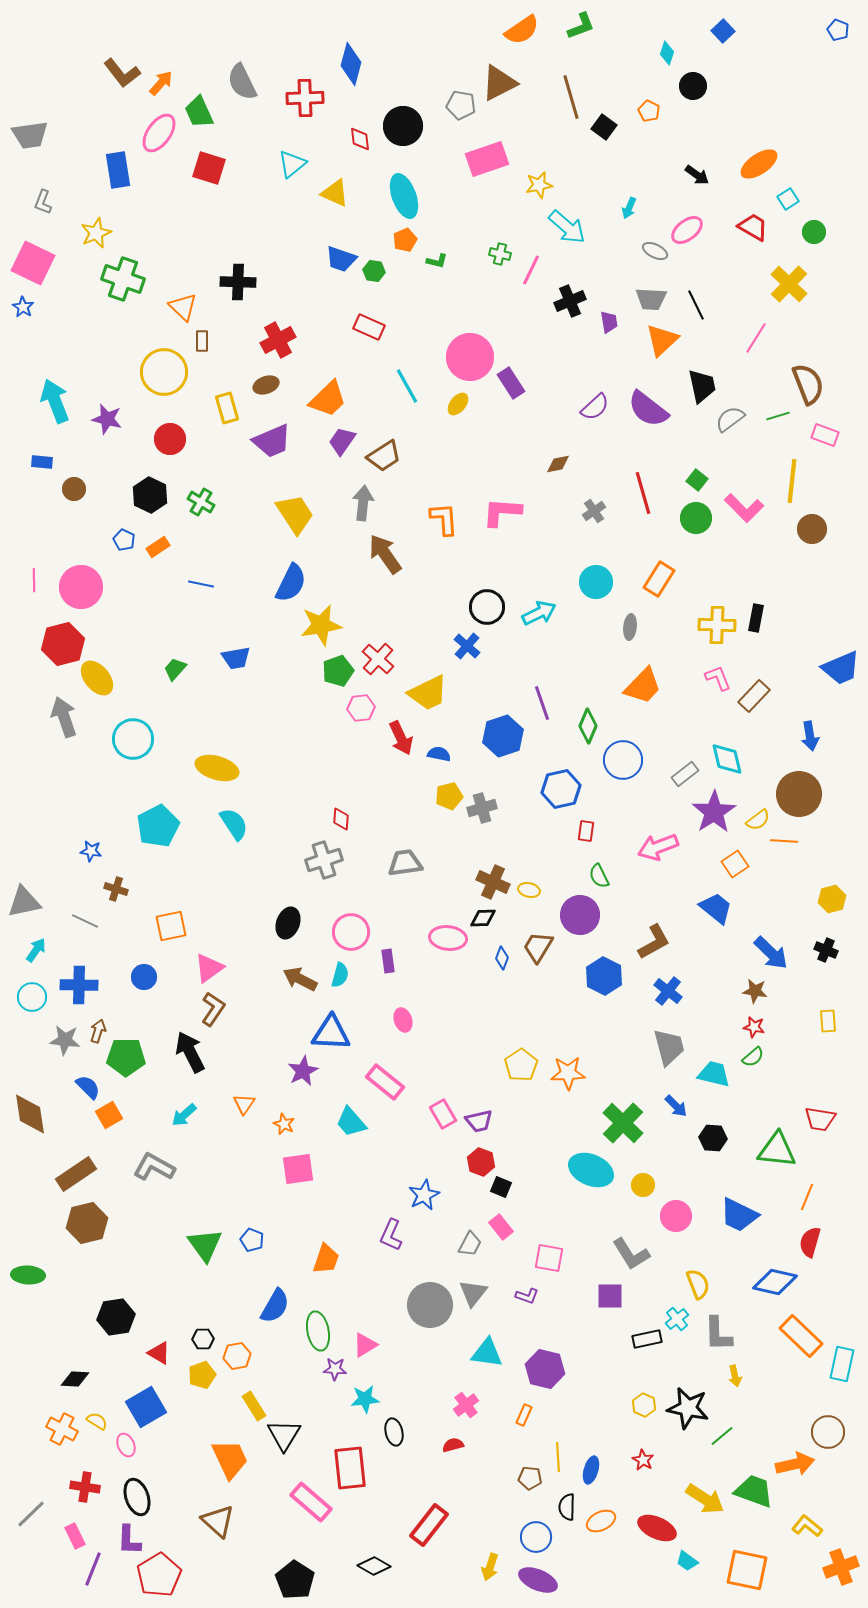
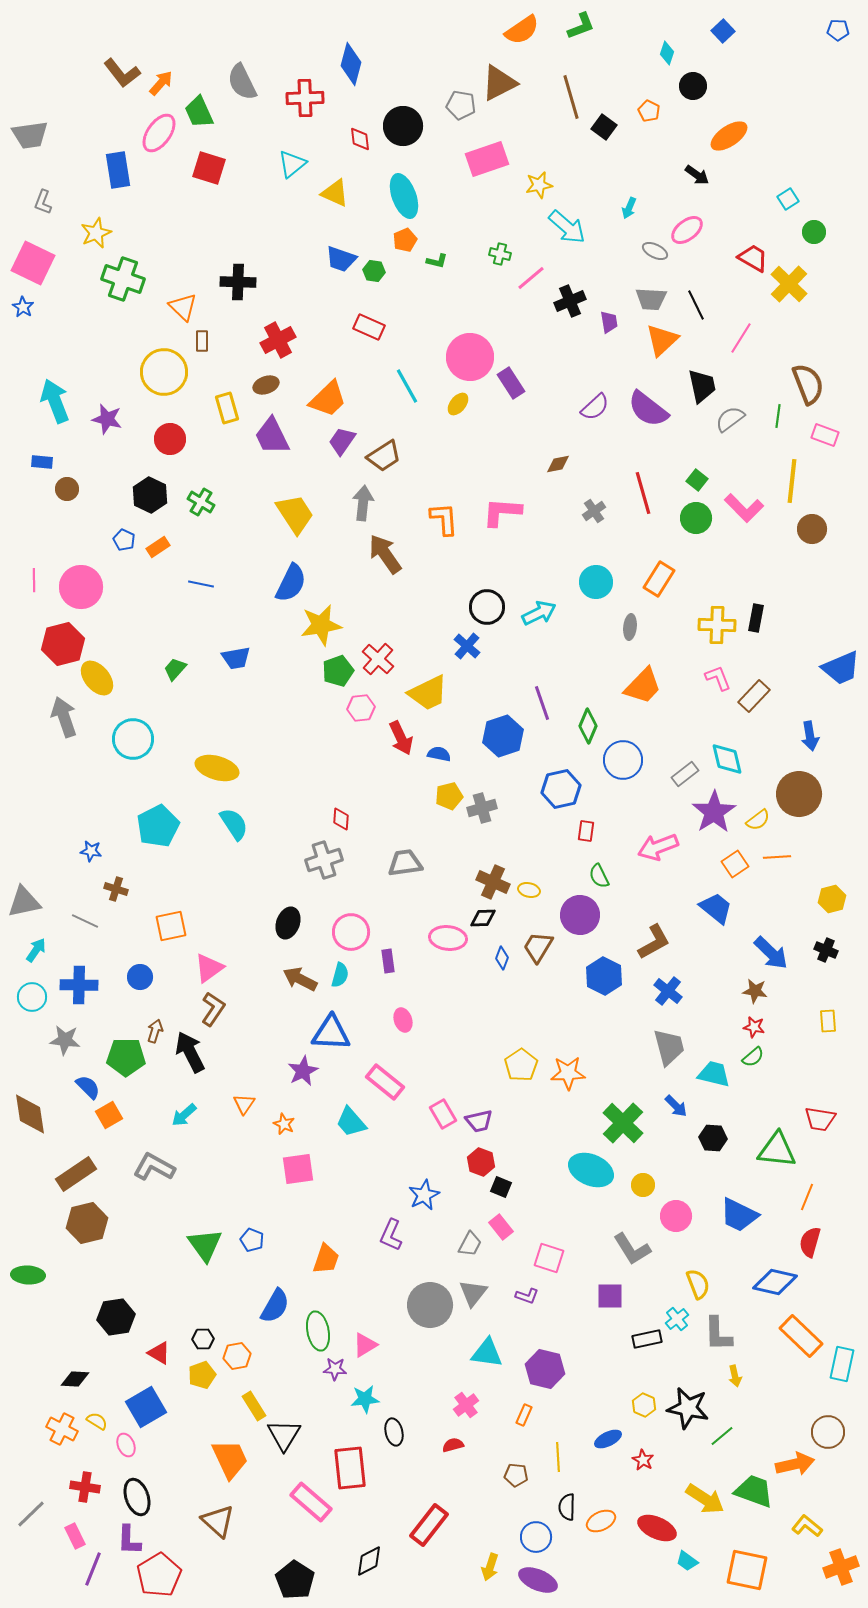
blue pentagon at (838, 30): rotated 20 degrees counterclockwise
orange ellipse at (759, 164): moved 30 px left, 28 px up
red trapezoid at (753, 227): moved 31 px down
pink line at (531, 270): moved 8 px down; rotated 24 degrees clockwise
pink line at (756, 338): moved 15 px left
green line at (778, 416): rotated 65 degrees counterclockwise
purple trapezoid at (272, 441): moved 5 px up; rotated 87 degrees clockwise
brown circle at (74, 489): moved 7 px left
orange line at (784, 841): moved 7 px left, 16 px down; rotated 8 degrees counterclockwise
blue circle at (144, 977): moved 4 px left
brown arrow at (98, 1031): moved 57 px right
gray L-shape at (631, 1254): moved 1 px right, 5 px up
pink square at (549, 1258): rotated 8 degrees clockwise
blue ellipse at (591, 1470): moved 17 px right, 31 px up; rotated 48 degrees clockwise
brown pentagon at (530, 1478): moved 14 px left, 3 px up
black diamond at (374, 1566): moved 5 px left, 5 px up; rotated 56 degrees counterclockwise
